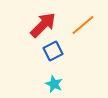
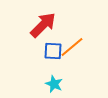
orange line: moved 11 px left, 22 px down
blue square: rotated 30 degrees clockwise
